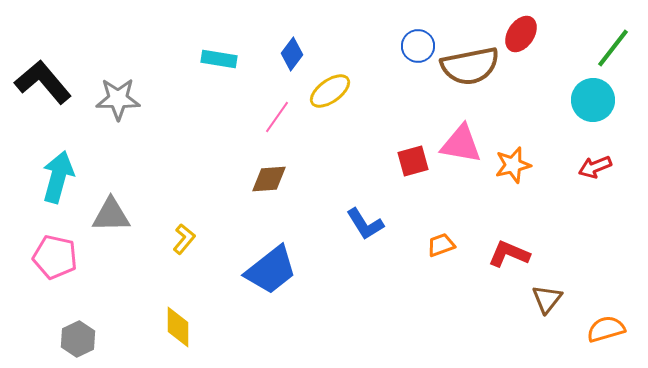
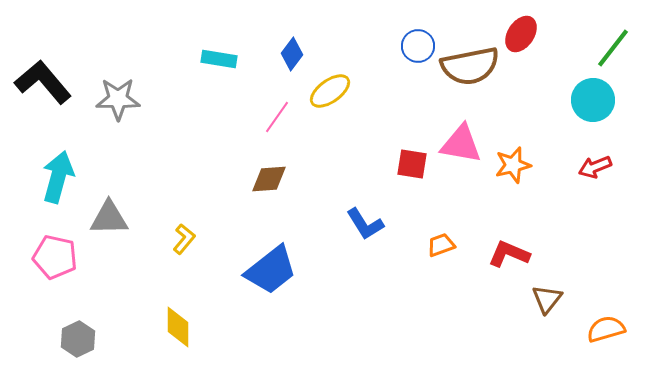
red square: moved 1 px left, 3 px down; rotated 24 degrees clockwise
gray triangle: moved 2 px left, 3 px down
